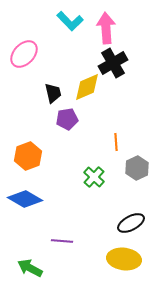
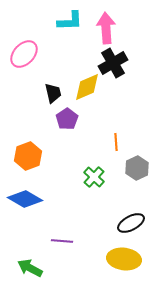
cyan L-shape: rotated 48 degrees counterclockwise
purple pentagon: rotated 25 degrees counterclockwise
